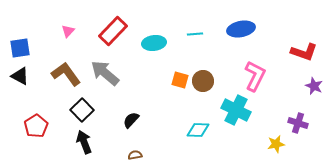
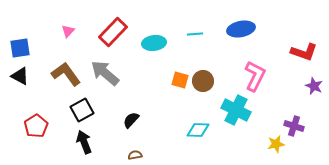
red rectangle: moved 1 px down
black square: rotated 15 degrees clockwise
purple cross: moved 4 px left, 3 px down
